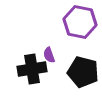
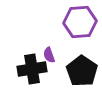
purple hexagon: rotated 16 degrees counterclockwise
black pentagon: moved 1 px left, 1 px up; rotated 20 degrees clockwise
